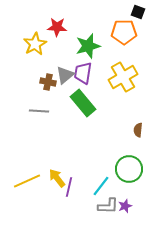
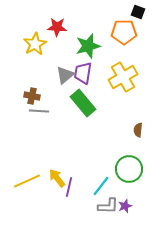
brown cross: moved 16 px left, 14 px down
